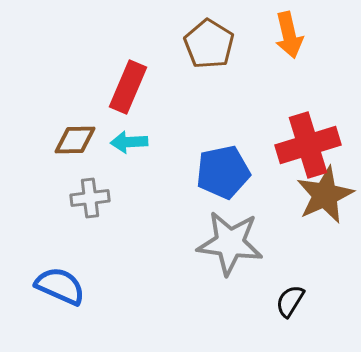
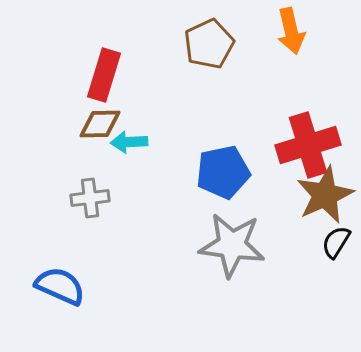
orange arrow: moved 2 px right, 4 px up
brown pentagon: rotated 15 degrees clockwise
red rectangle: moved 24 px left, 12 px up; rotated 6 degrees counterclockwise
brown diamond: moved 25 px right, 16 px up
gray star: moved 2 px right, 2 px down
black semicircle: moved 46 px right, 59 px up
